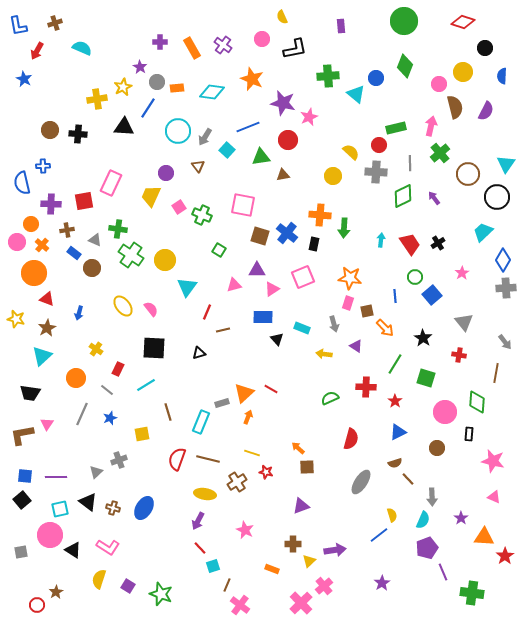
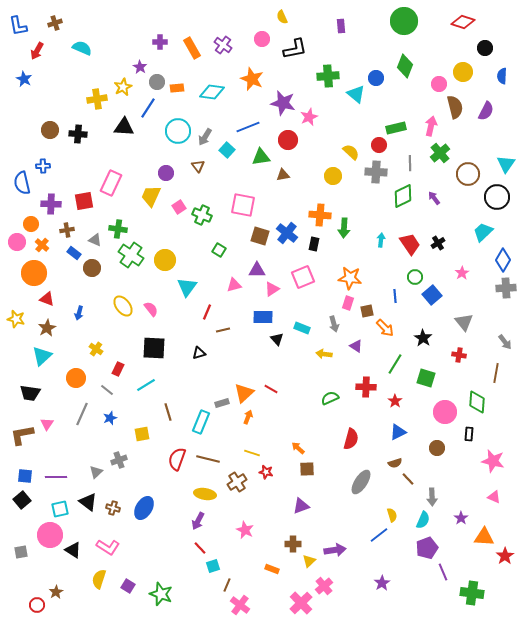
brown square at (307, 467): moved 2 px down
